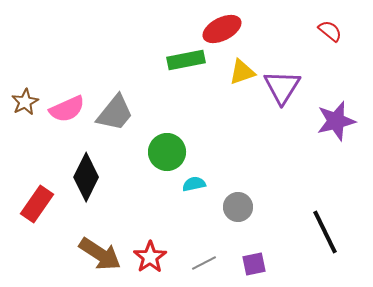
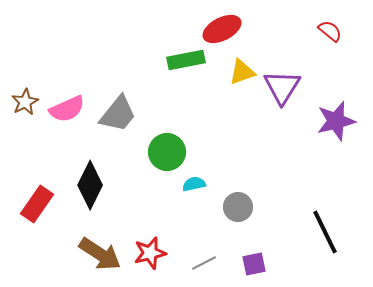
gray trapezoid: moved 3 px right, 1 px down
black diamond: moved 4 px right, 8 px down
red star: moved 4 px up; rotated 20 degrees clockwise
